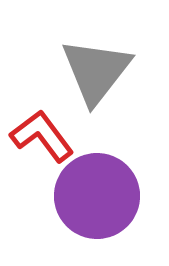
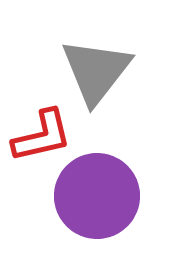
red L-shape: rotated 114 degrees clockwise
